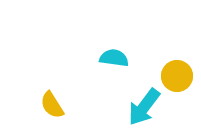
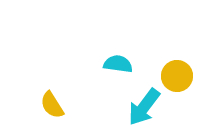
cyan semicircle: moved 4 px right, 6 px down
